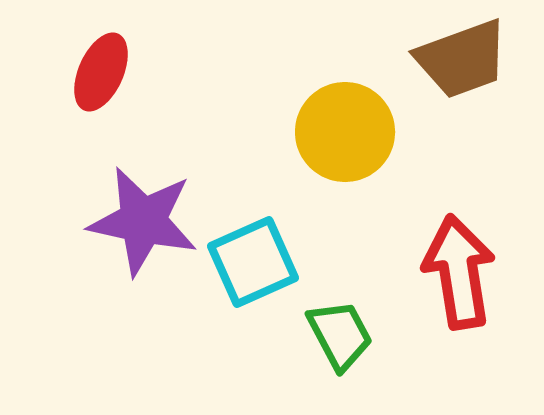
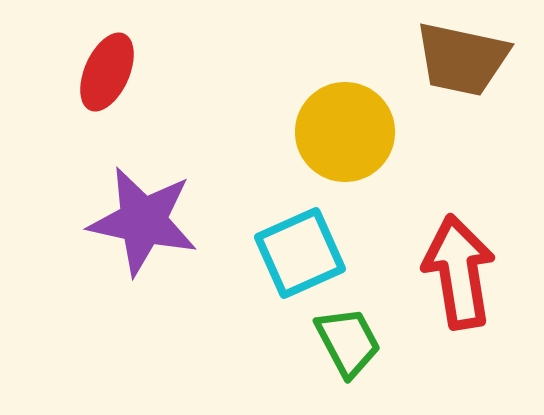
brown trapezoid: rotated 32 degrees clockwise
red ellipse: moved 6 px right
cyan square: moved 47 px right, 9 px up
green trapezoid: moved 8 px right, 7 px down
